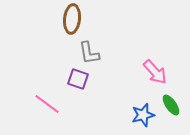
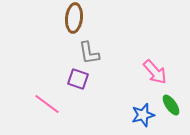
brown ellipse: moved 2 px right, 1 px up
